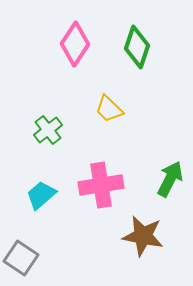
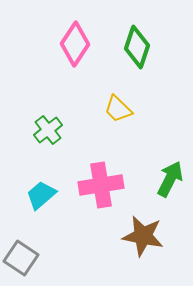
yellow trapezoid: moved 9 px right
